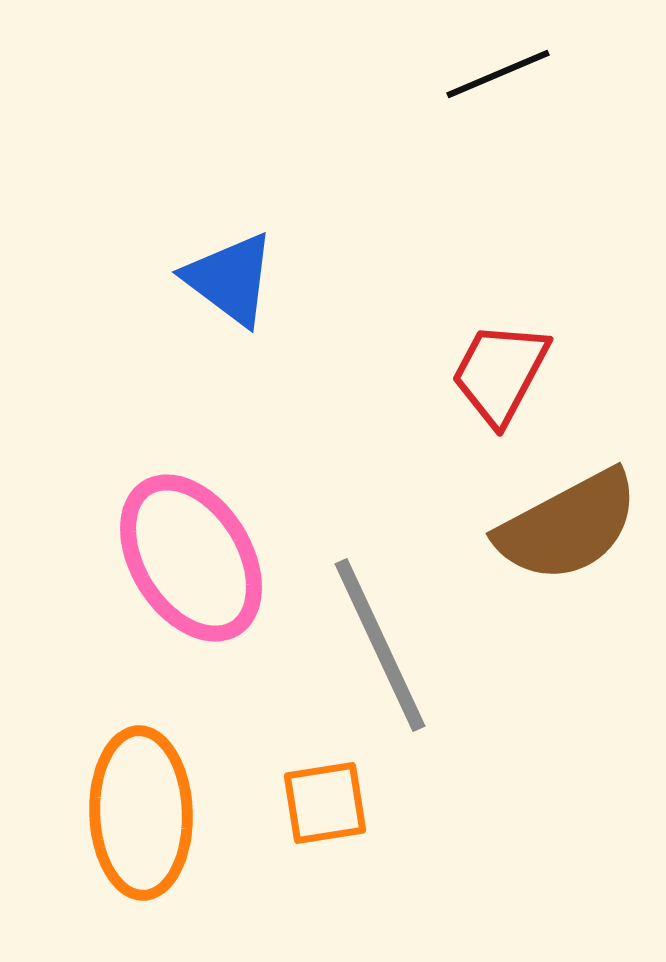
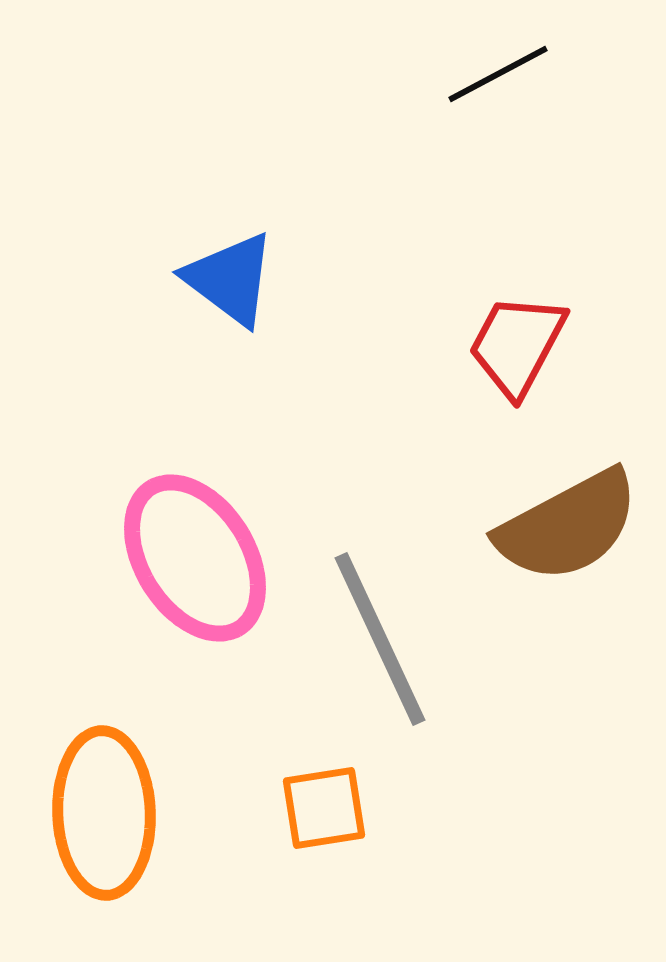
black line: rotated 5 degrees counterclockwise
red trapezoid: moved 17 px right, 28 px up
pink ellipse: moved 4 px right
gray line: moved 6 px up
orange square: moved 1 px left, 5 px down
orange ellipse: moved 37 px left
